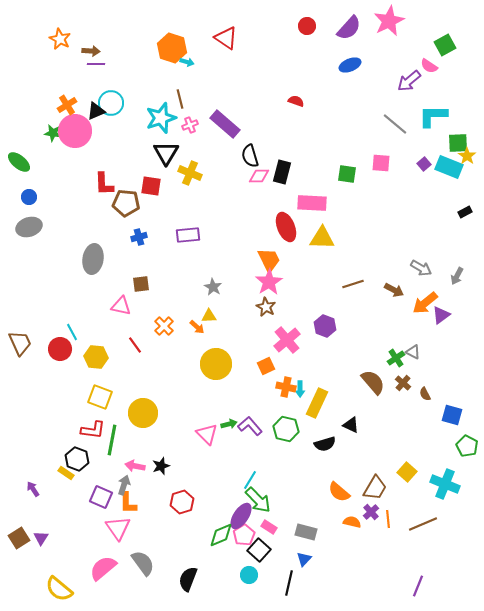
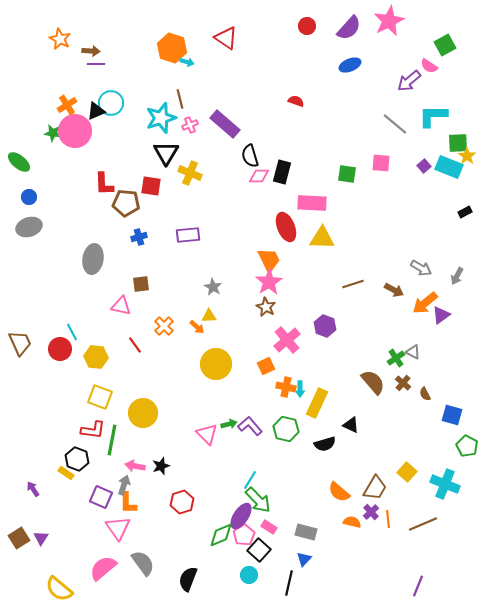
purple square at (424, 164): moved 2 px down
